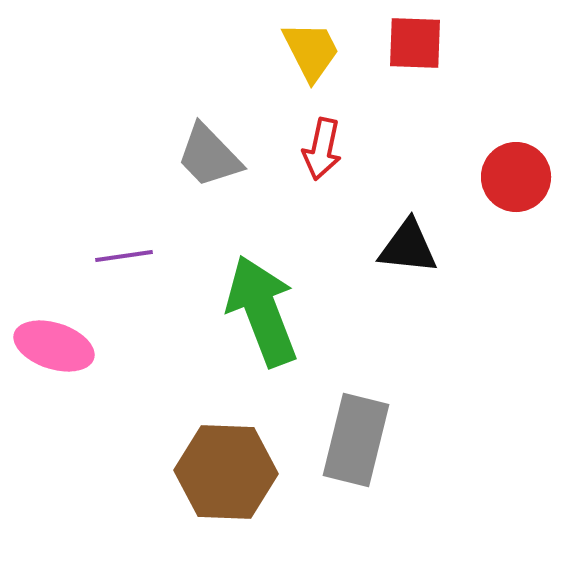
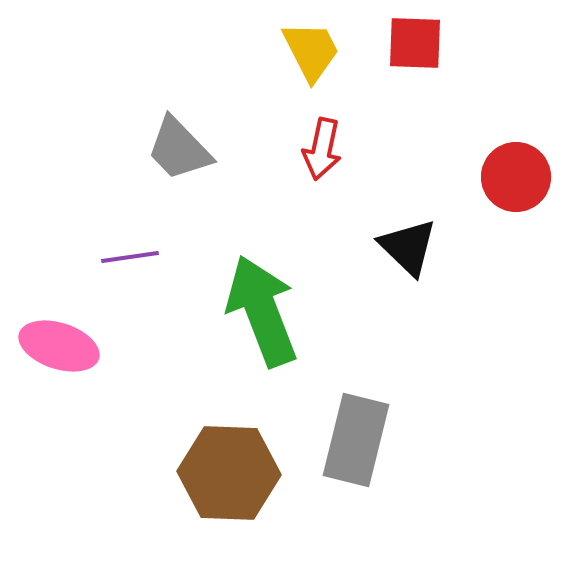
gray trapezoid: moved 30 px left, 7 px up
black triangle: rotated 38 degrees clockwise
purple line: moved 6 px right, 1 px down
pink ellipse: moved 5 px right
brown hexagon: moved 3 px right, 1 px down
